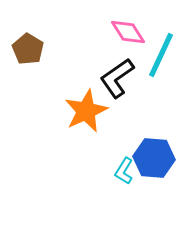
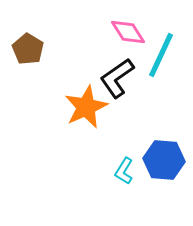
orange star: moved 4 px up
blue hexagon: moved 10 px right, 2 px down
